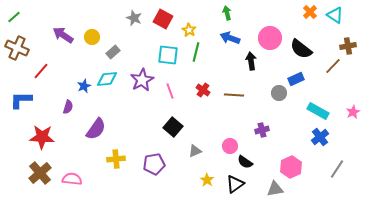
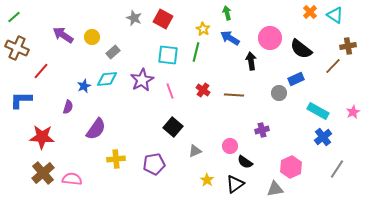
yellow star at (189, 30): moved 14 px right, 1 px up
blue arrow at (230, 38): rotated 12 degrees clockwise
blue cross at (320, 137): moved 3 px right
brown cross at (40, 173): moved 3 px right
